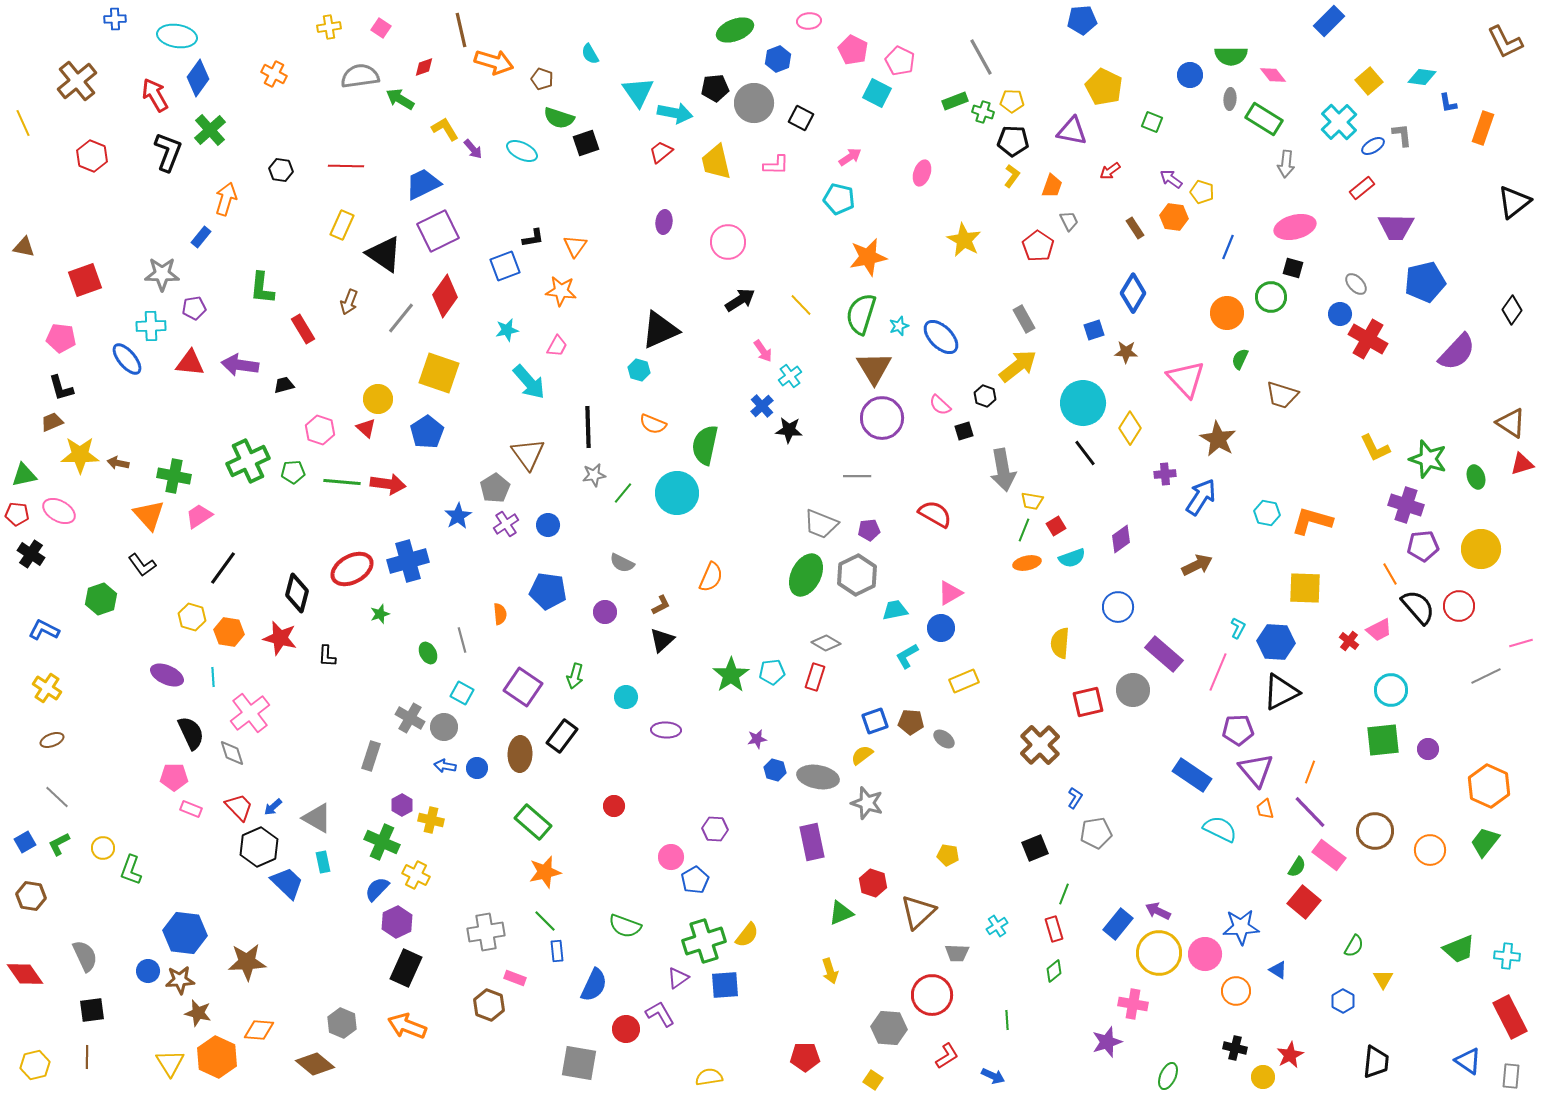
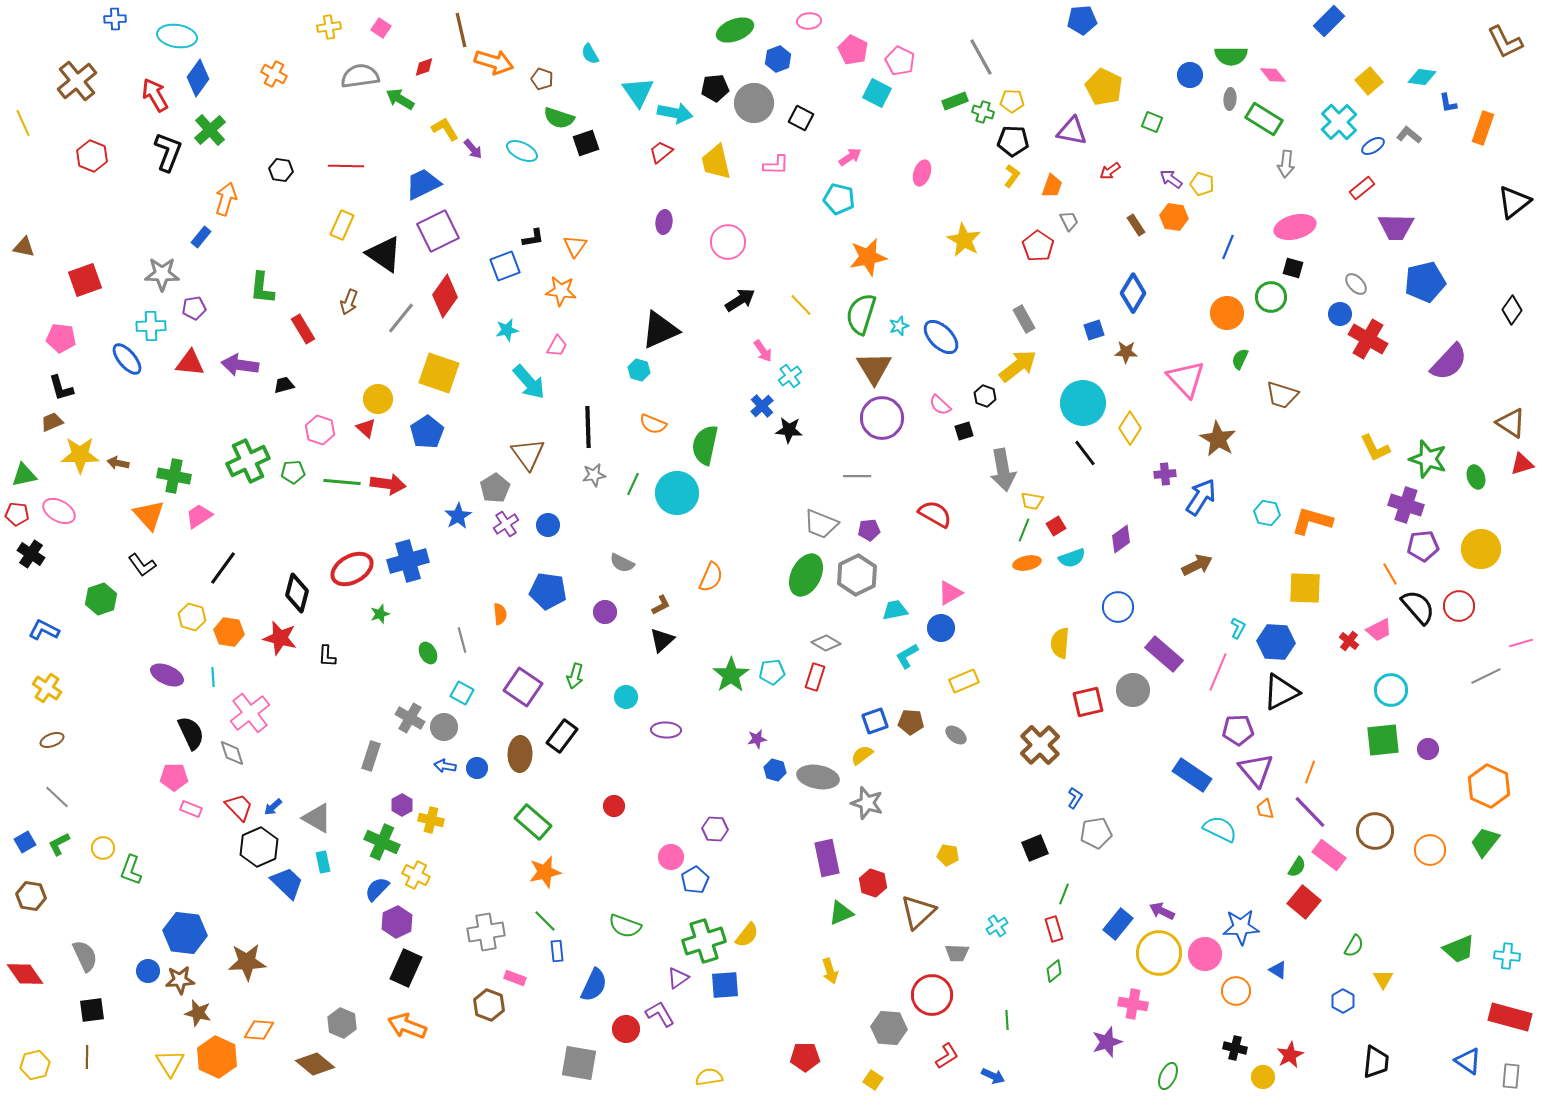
gray L-shape at (1402, 135): moved 7 px right; rotated 45 degrees counterclockwise
yellow pentagon at (1202, 192): moved 8 px up
brown rectangle at (1135, 228): moved 1 px right, 3 px up
purple semicircle at (1457, 352): moved 8 px left, 10 px down
green line at (623, 493): moved 10 px right, 9 px up; rotated 15 degrees counterclockwise
gray ellipse at (944, 739): moved 12 px right, 4 px up
purple rectangle at (812, 842): moved 15 px right, 16 px down
purple arrow at (1158, 911): moved 4 px right
red rectangle at (1510, 1017): rotated 48 degrees counterclockwise
